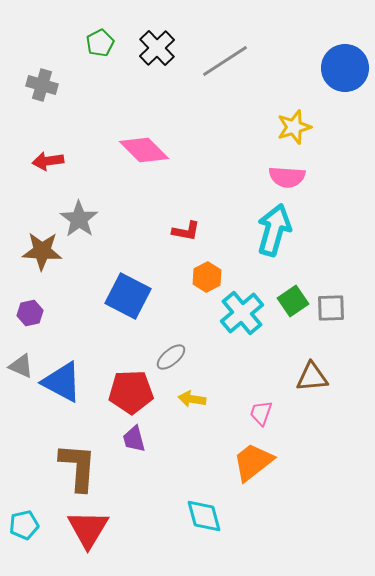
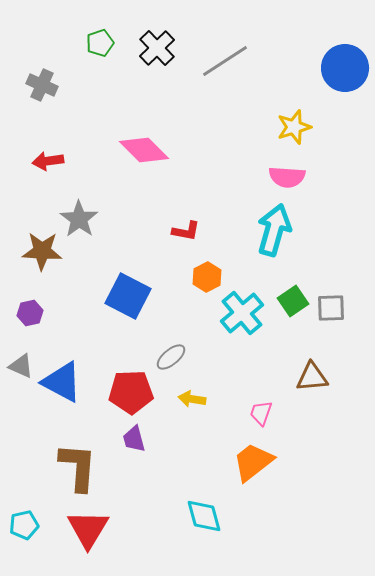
green pentagon: rotated 8 degrees clockwise
gray cross: rotated 8 degrees clockwise
